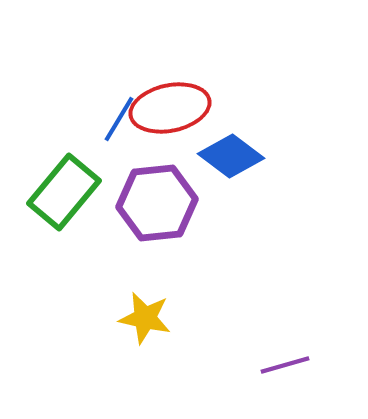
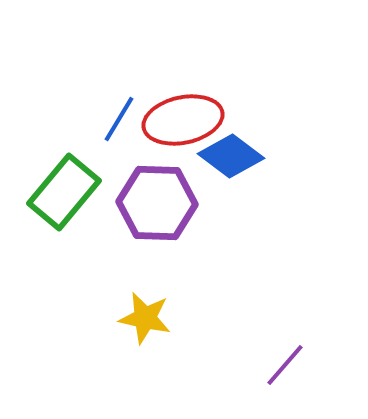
red ellipse: moved 13 px right, 12 px down
purple hexagon: rotated 8 degrees clockwise
purple line: rotated 33 degrees counterclockwise
